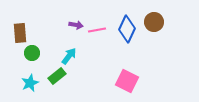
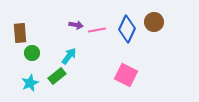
pink square: moved 1 px left, 6 px up
